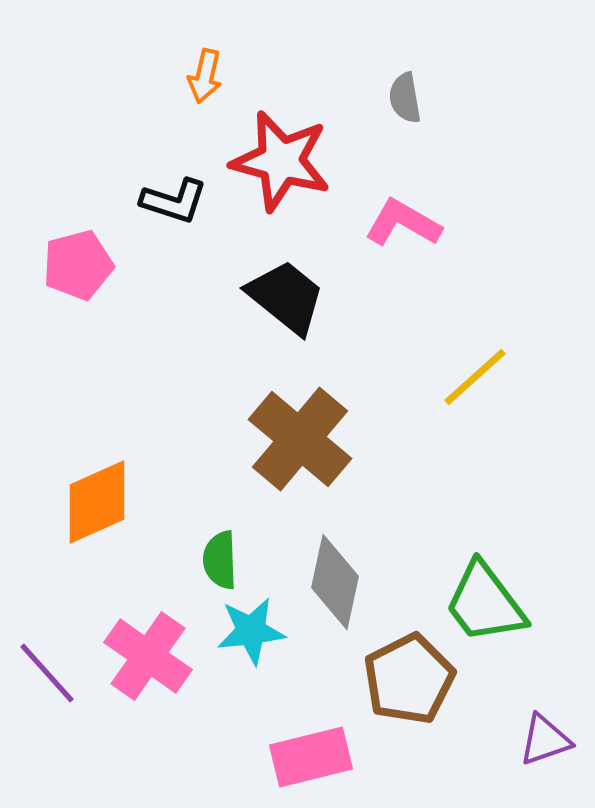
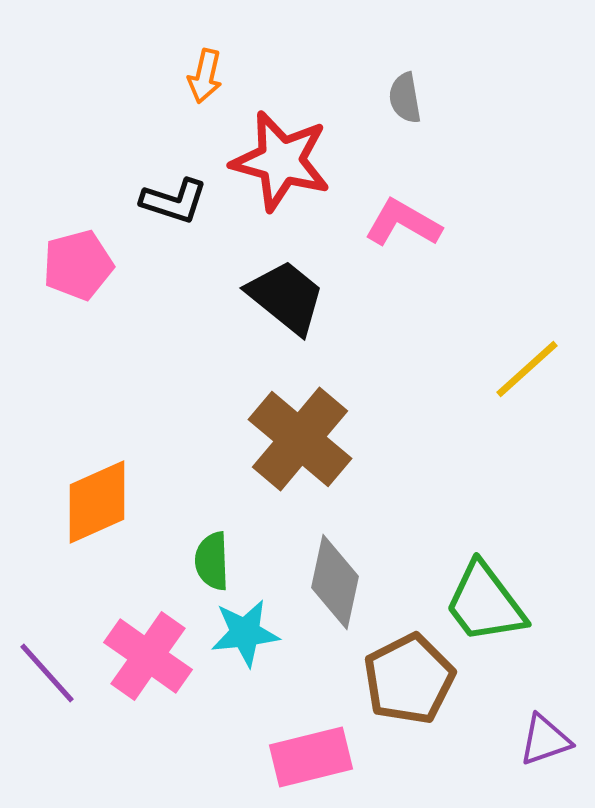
yellow line: moved 52 px right, 8 px up
green semicircle: moved 8 px left, 1 px down
cyan star: moved 6 px left, 2 px down
